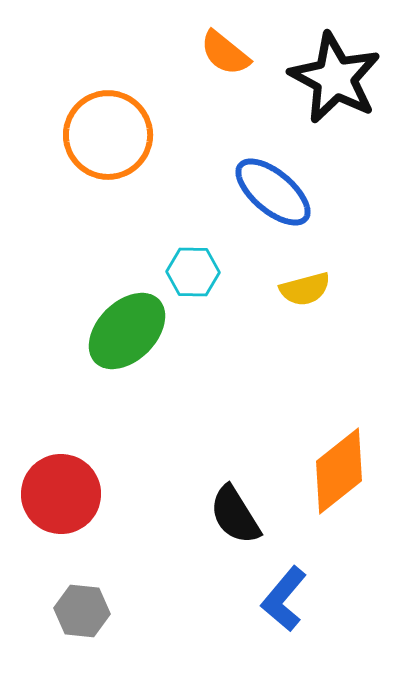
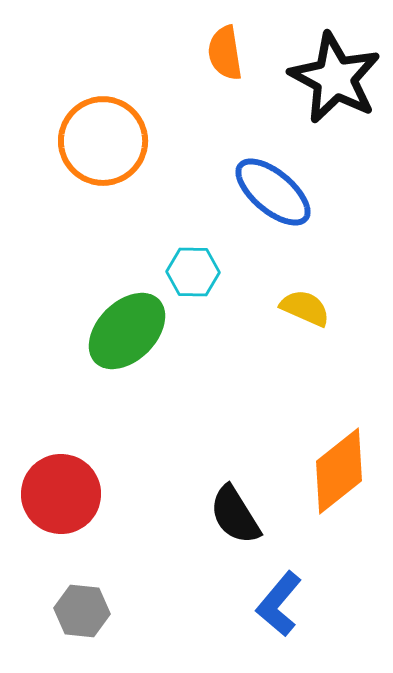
orange semicircle: rotated 42 degrees clockwise
orange circle: moved 5 px left, 6 px down
yellow semicircle: moved 19 px down; rotated 141 degrees counterclockwise
blue L-shape: moved 5 px left, 5 px down
